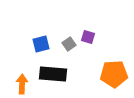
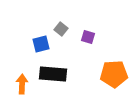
gray square: moved 8 px left, 15 px up; rotated 16 degrees counterclockwise
